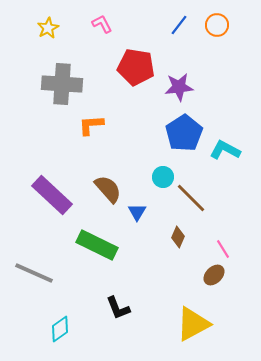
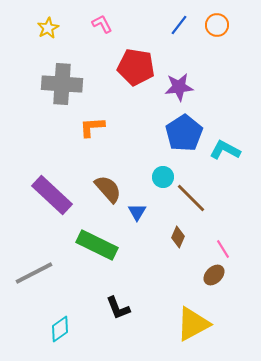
orange L-shape: moved 1 px right, 2 px down
gray line: rotated 51 degrees counterclockwise
